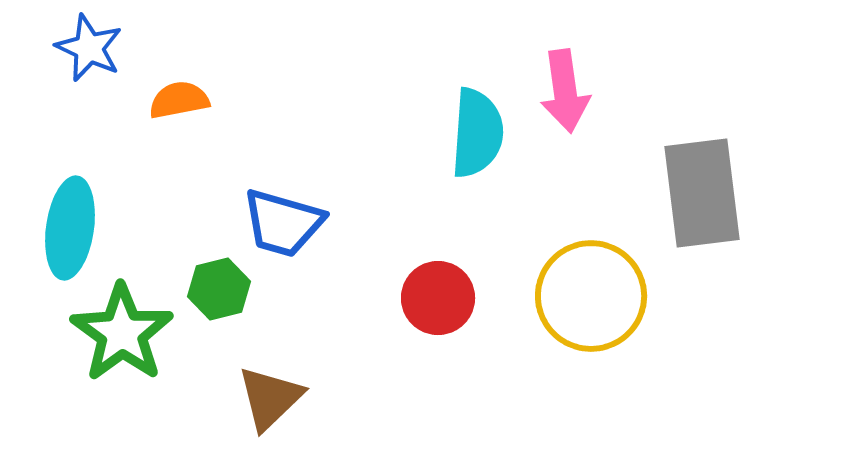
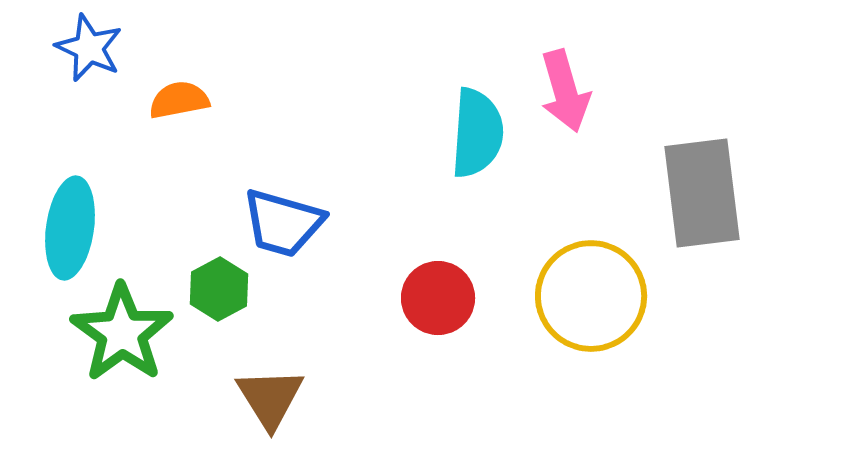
pink arrow: rotated 8 degrees counterclockwise
green hexagon: rotated 14 degrees counterclockwise
brown triangle: rotated 18 degrees counterclockwise
